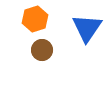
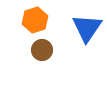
orange hexagon: moved 1 px down
